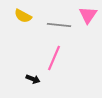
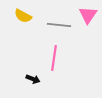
pink line: rotated 15 degrees counterclockwise
